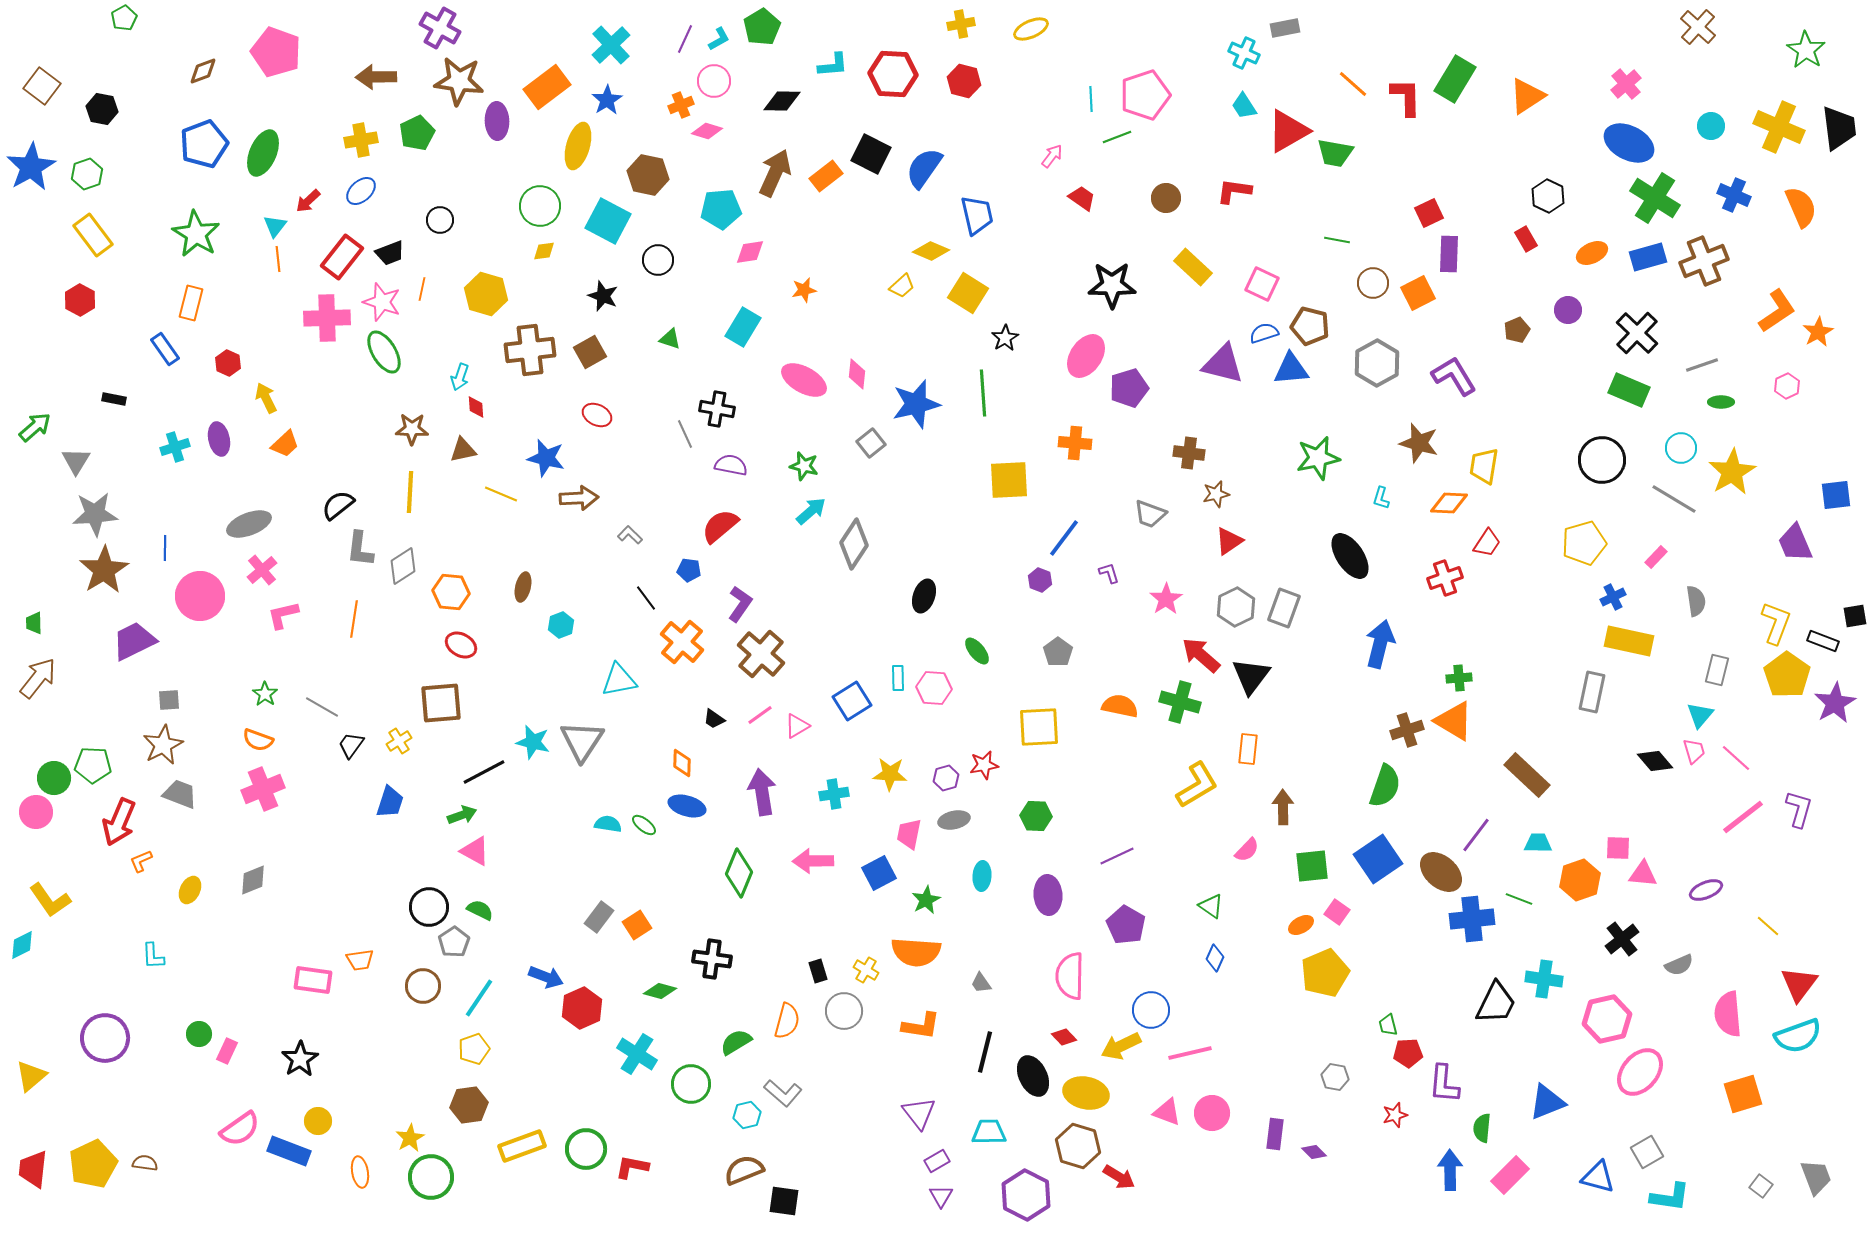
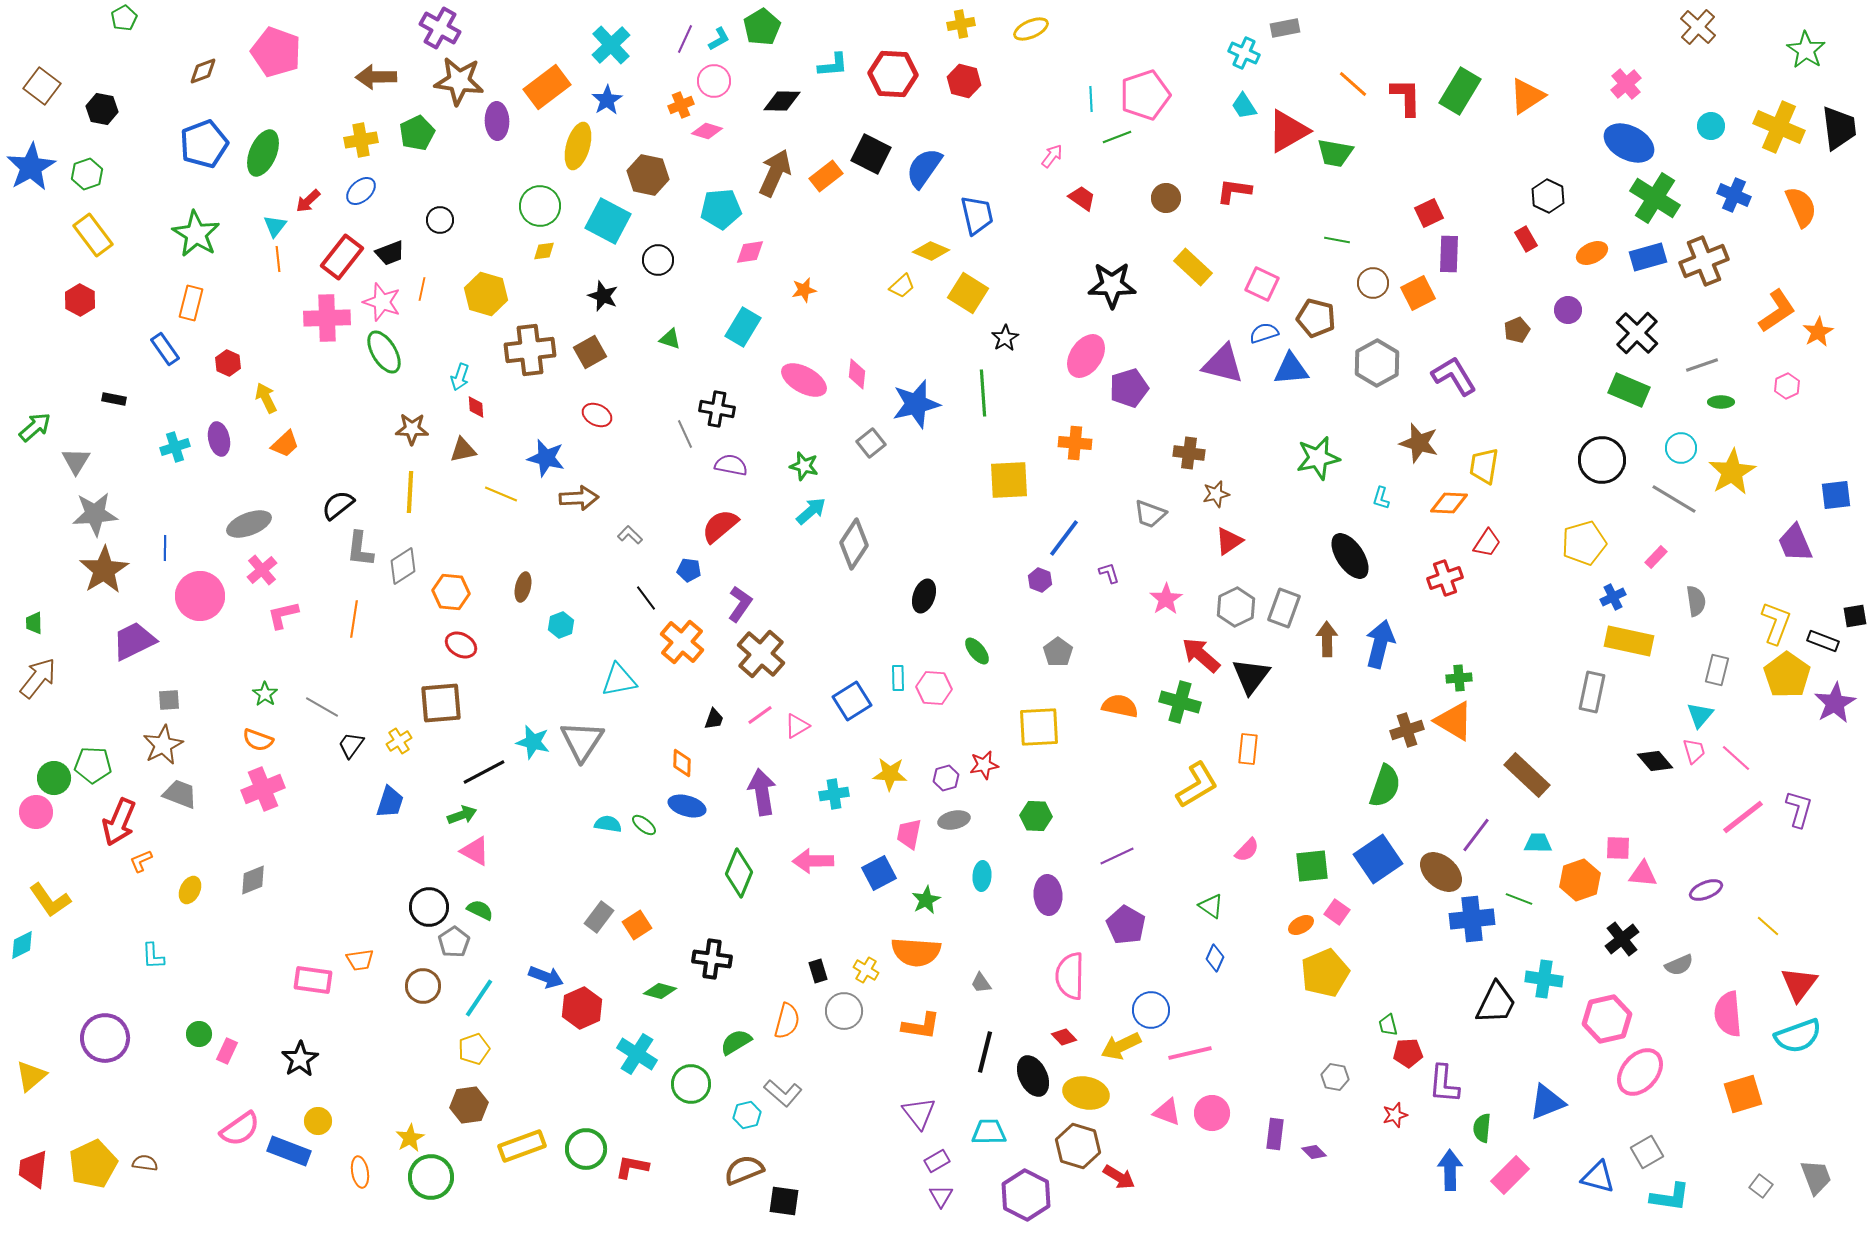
green rectangle at (1455, 79): moved 5 px right, 12 px down
brown pentagon at (1310, 326): moved 6 px right, 8 px up
black trapezoid at (714, 719): rotated 105 degrees counterclockwise
brown arrow at (1283, 807): moved 44 px right, 168 px up
